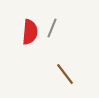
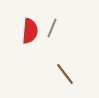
red semicircle: moved 1 px up
